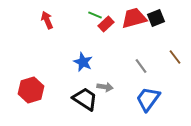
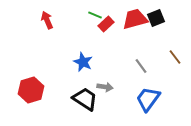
red trapezoid: moved 1 px right, 1 px down
